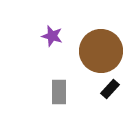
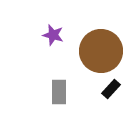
purple star: moved 1 px right, 1 px up
black rectangle: moved 1 px right
